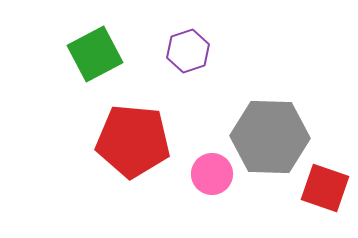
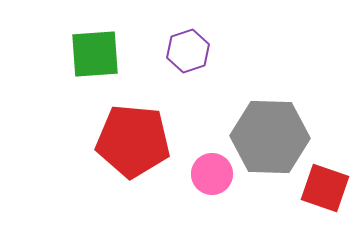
green square: rotated 24 degrees clockwise
